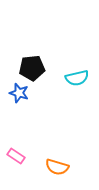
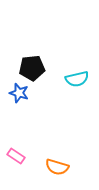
cyan semicircle: moved 1 px down
